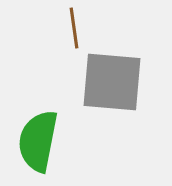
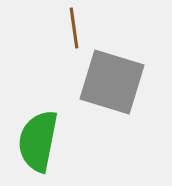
gray square: rotated 12 degrees clockwise
